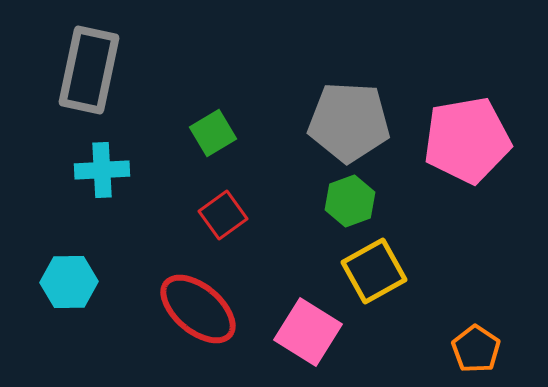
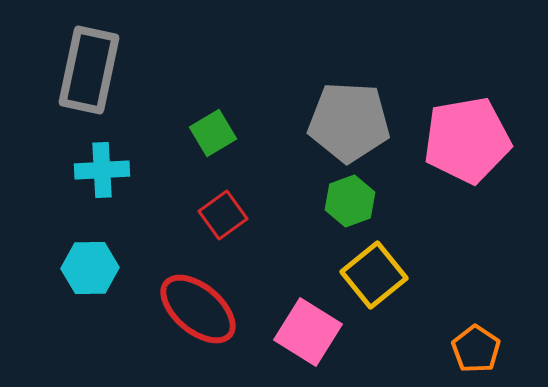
yellow square: moved 4 px down; rotated 10 degrees counterclockwise
cyan hexagon: moved 21 px right, 14 px up
